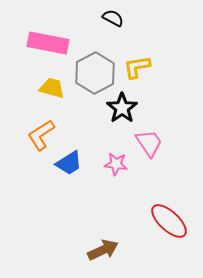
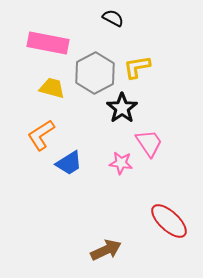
pink star: moved 5 px right, 1 px up
brown arrow: moved 3 px right
